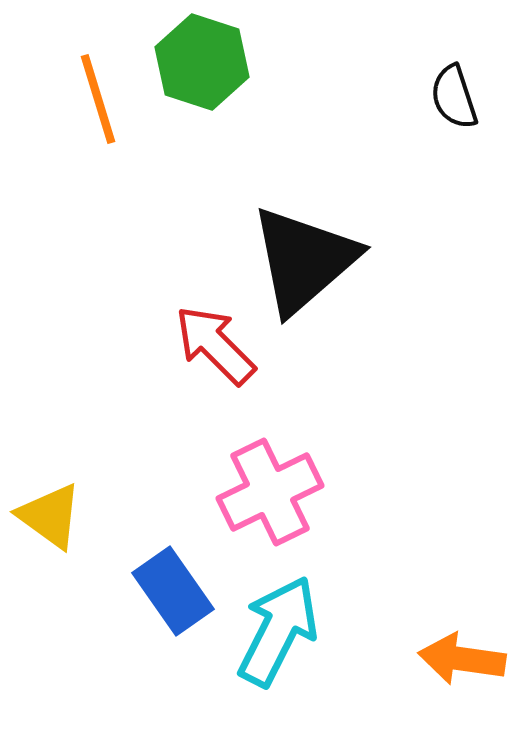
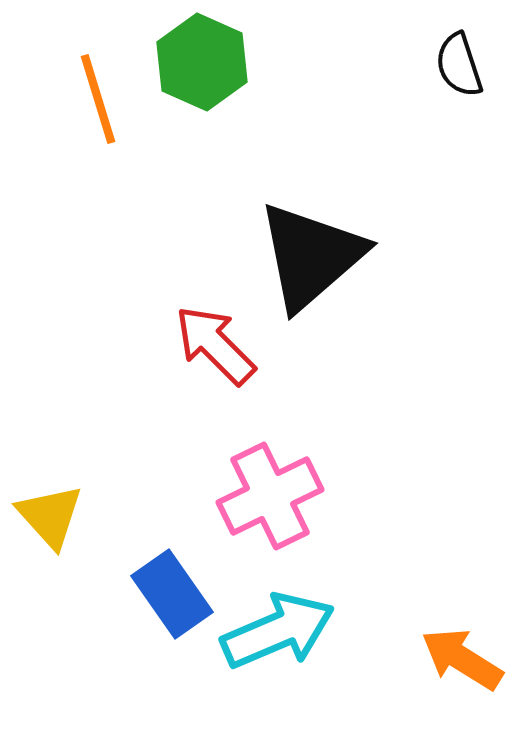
green hexagon: rotated 6 degrees clockwise
black semicircle: moved 5 px right, 32 px up
black triangle: moved 7 px right, 4 px up
pink cross: moved 4 px down
yellow triangle: rotated 12 degrees clockwise
blue rectangle: moved 1 px left, 3 px down
cyan arrow: rotated 40 degrees clockwise
orange arrow: rotated 24 degrees clockwise
